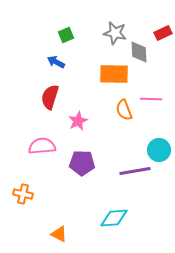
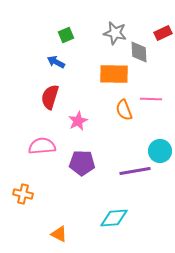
cyan circle: moved 1 px right, 1 px down
